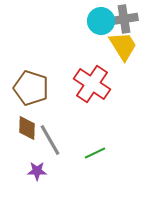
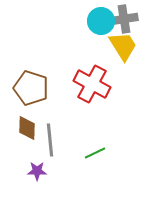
red cross: rotated 6 degrees counterclockwise
gray line: rotated 24 degrees clockwise
